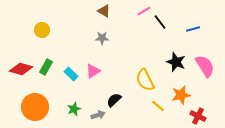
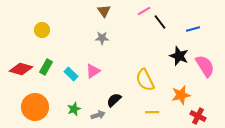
brown triangle: rotated 24 degrees clockwise
black star: moved 3 px right, 6 px up
yellow line: moved 6 px left, 6 px down; rotated 40 degrees counterclockwise
